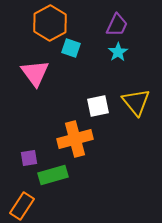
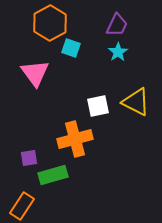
yellow triangle: rotated 24 degrees counterclockwise
